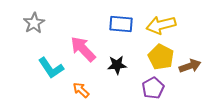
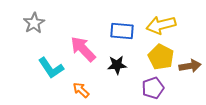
blue rectangle: moved 1 px right, 7 px down
brown arrow: rotated 10 degrees clockwise
purple pentagon: rotated 10 degrees clockwise
